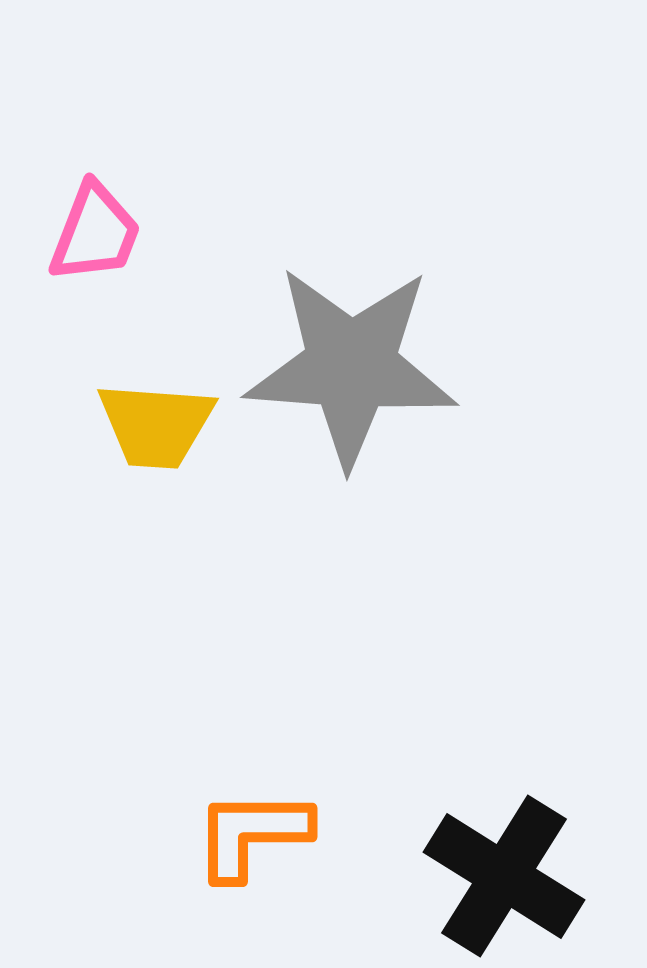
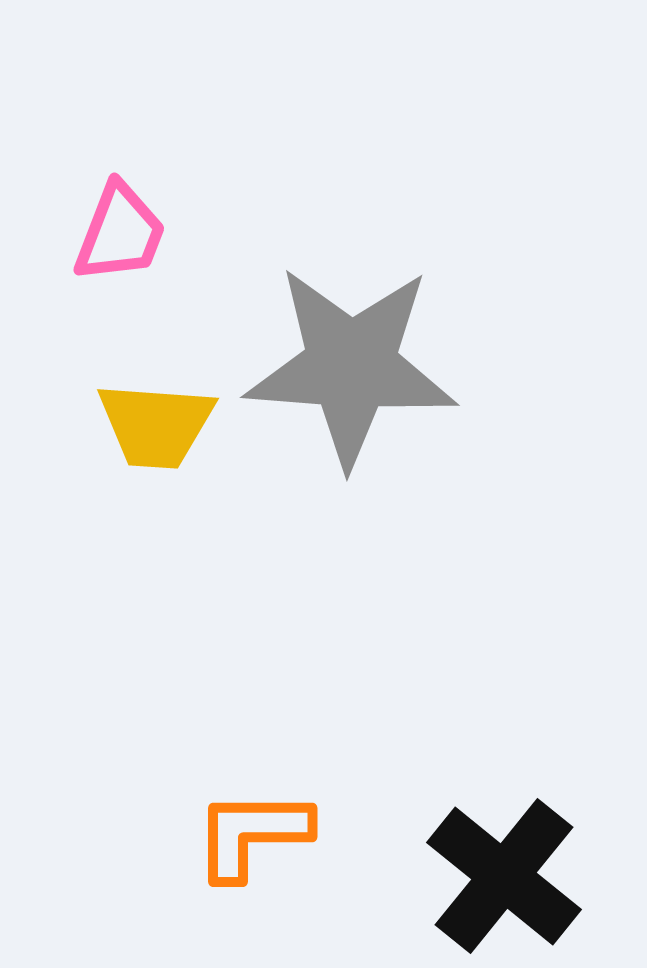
pink trapezoid: moved 25 px right
black cross: rotated 7 degrees clockwise
